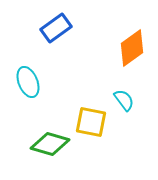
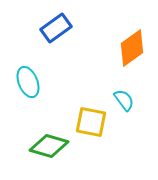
green diamond: moved 1 px left, 2 px down
